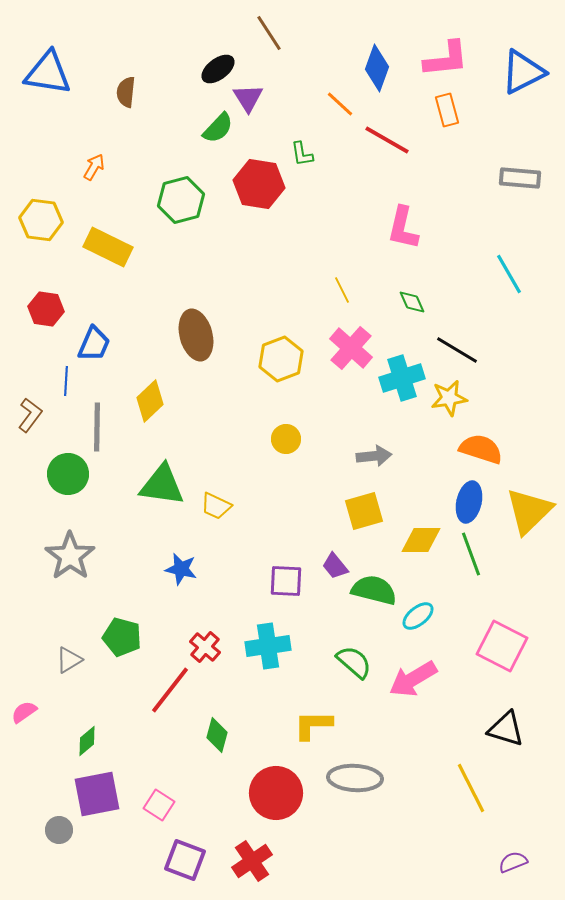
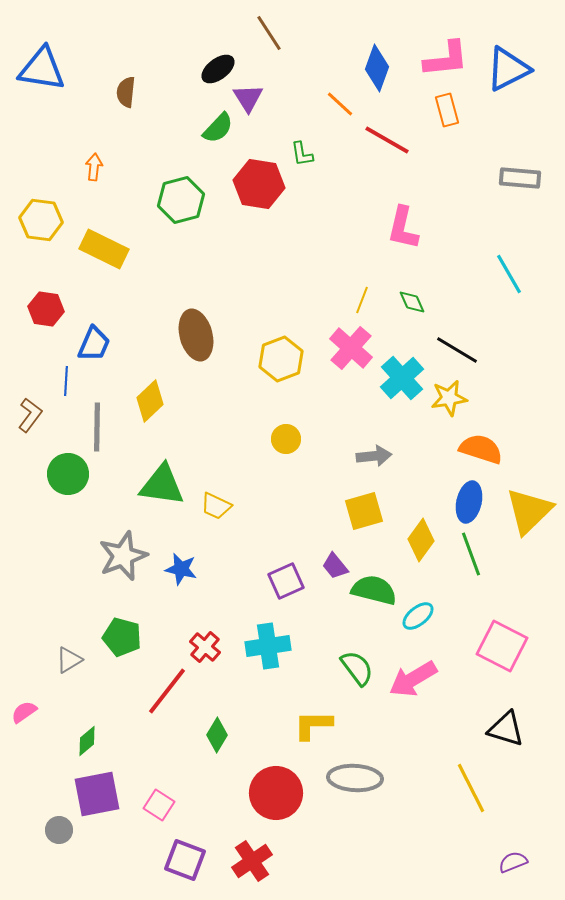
blue triangle at (523, 72): moved 15 px left, 3 px up
blue triangle at (48, 73): moved 6 px left, 4 px up
orange arrow at (94, 167): rotated 24 degrees counterclockwise
yellow rectangle at (108, 247): moved 4 px left, 2 px down
yellow line at (342, 290): moved 20 px right, 10 px down; rotated 48 degrees clockwise
cyan cross at (402, 378): rotated 24 degrees counterclockwise
yellow diamond at (421, 540): rotated 54 degrees counterclockwise
gray star at (70, 556): moved 53 px right; rotated 15 degrees clockwise
purple square at (286, 581): rotated 27 degrees counterclockwise
green semicircle at (354, 662): moved 3 px right, 6 px down; rotated 12 degrees clockwise
red line at (170, 690): moved 3 px left, 1 px down
green diamond at (217, 735): rotated 16 degrees clockwise
